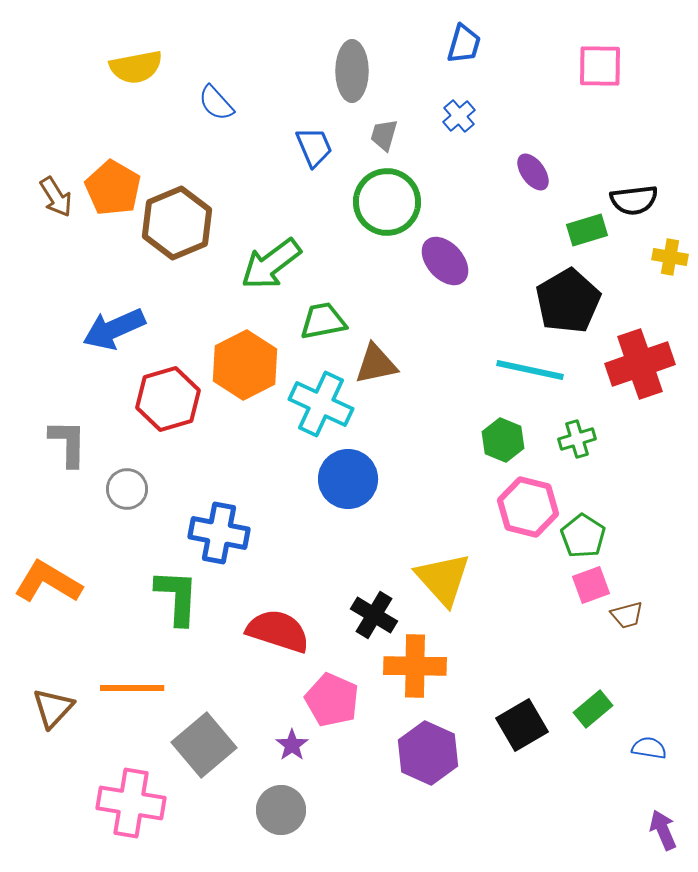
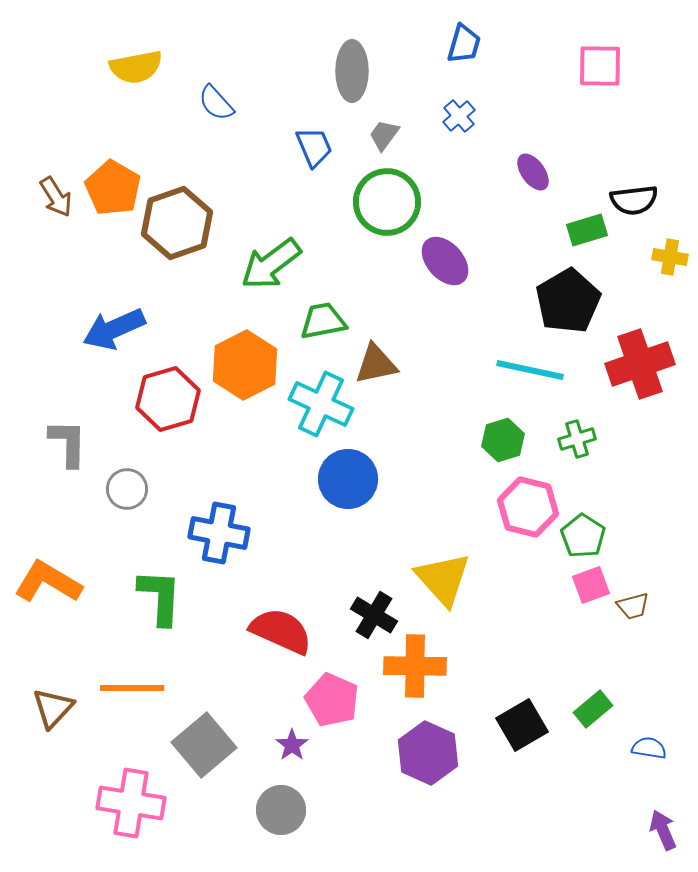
gray trapezoid at (384, 135): rotated 20 degrees clockwise
brown hexagon at (177, 223): rotated 4 degrees clockwise
green hexagon at (503, 440): rotated 21 degrees clockwise
green L-shape at (177, 597): moved 17 px left
brown trapezoid at (627, 615): moved 6 px right, 9 px up
red semicircle at (278, 631): moved 3 px right; rotated 6 degrees clockwise
